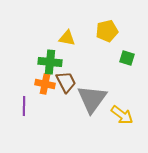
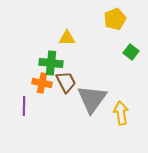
yellow pentagon: moved 8 px right, 12 px up; rotated 10 degrees counterclockwise
yellow triangle: rotated 12 degrees counterclockwise
green square: moved 4 px right, 6 px up; rotated 21 degrees clockwise
green cross: moved 1 px right, 1 px down
orange cross: moved 3 px left, 1 px up
yellow arrow: moved 1 px left, 2 px up; rotated 135 degrees counterclockwise
